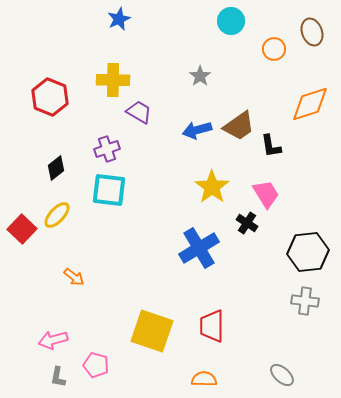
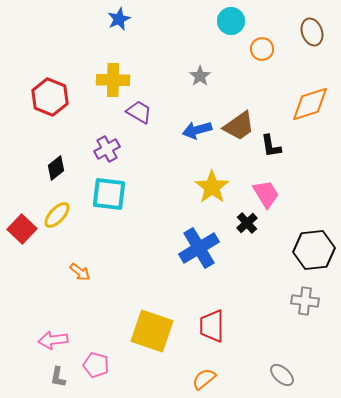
orange circle: moved 12 px left
purple cross: rotated 10 degrees counterclockwise
cyan square: moved 4 px down
black cross: rotated 15 degrees clockwise
black hexagon: moved 6 px right, 2 px up
orange arrow: moved 6 px right, 5 px up
pink arrow: rotated 8 degrees clockwise
orange semicircle: rotated 40 degrees counterclockwise
